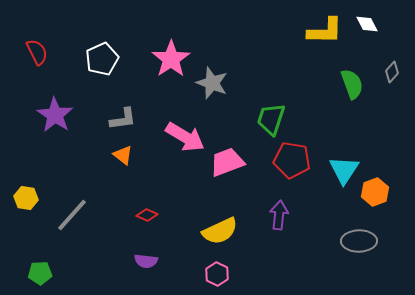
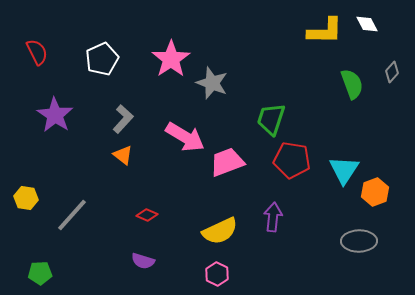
gray L-shape: rotated 40 degrees counterclockwise
purple arrow: moved 6 px left, 2 px down
purple semicircle: moved 3 px left; rotated 10 degrees clockwise
